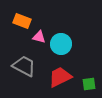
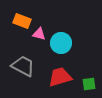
pink triangle: moved 3 px up
cyan circle: moved 1 px up
gray trapezoid: moved 1 px left
red trapezoid: rotated 10 degrees clockwise
